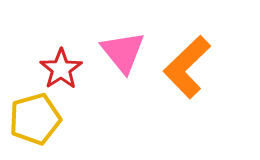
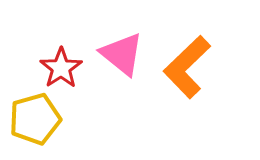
pink triangle: moved 1 px left, 2 px down; rotated 12 degrees counterclockwise
red star: moved 1 px up
